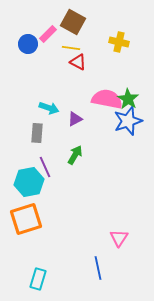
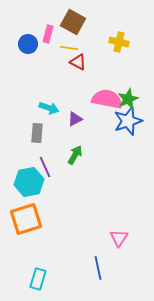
pink rectangle: rotated 30 degrees counterclockwise
yellow line: moved 2 px left
green star: rotated 15 degrees clockwise
